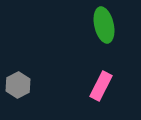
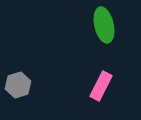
gray hexagon: rotated 10 degrees clockwise
